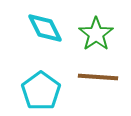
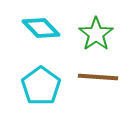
cyan diamond: moved 4 px left; rotated 18 degrees counterclockwise
cyan pentagon: moved 5 px up
